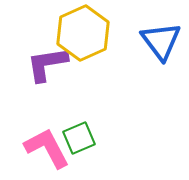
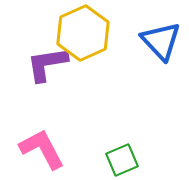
blue triangle: rotated 6 degrees counterclockwise
green square: moved 43 px right, 22 px down
pink L-shape: moved 5 px left, 1 px down
